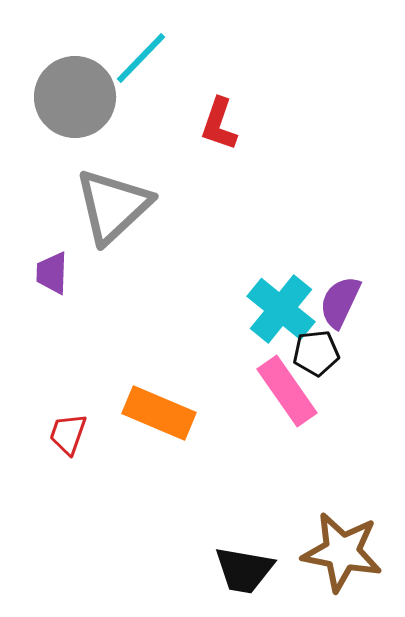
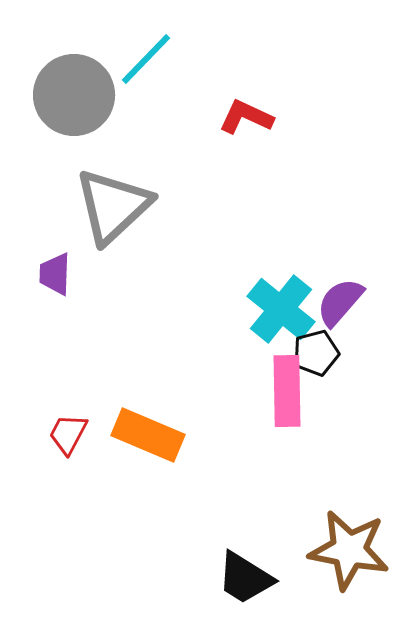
cyan line: moved 5 px right, 1 px down
gray circle: moved 1 px left, 2 px up
red L-shape: moved 27 px right, 7 px up; rotated 96 degrees clockwise
purple trapezoid: moved 3 px right, 1 px down
purple semicircle: rotated 16 degrees clockwise
black pentagon: rotated 9 degrees counterclockwise
pink rectangle: rotated 34 degrees clockwise
orange rectangle: moved 11 px left, 22 px down
red trapezoid: rotated 9 degrees clockwise
brown star: moved 7 px right, 2 px up
black trapezoid: moved 1 px right, 8 px down; rotated 22 degrees clockwise
